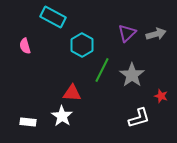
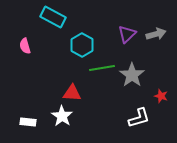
purple triangle: moved 1 px down
green line: moved 2 px up; rotated 55 degrees clockwise
